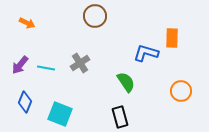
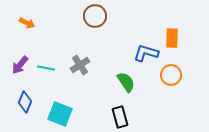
gray cross: moved 2 px down
orange circle: moved 10 px left, 16 px up
